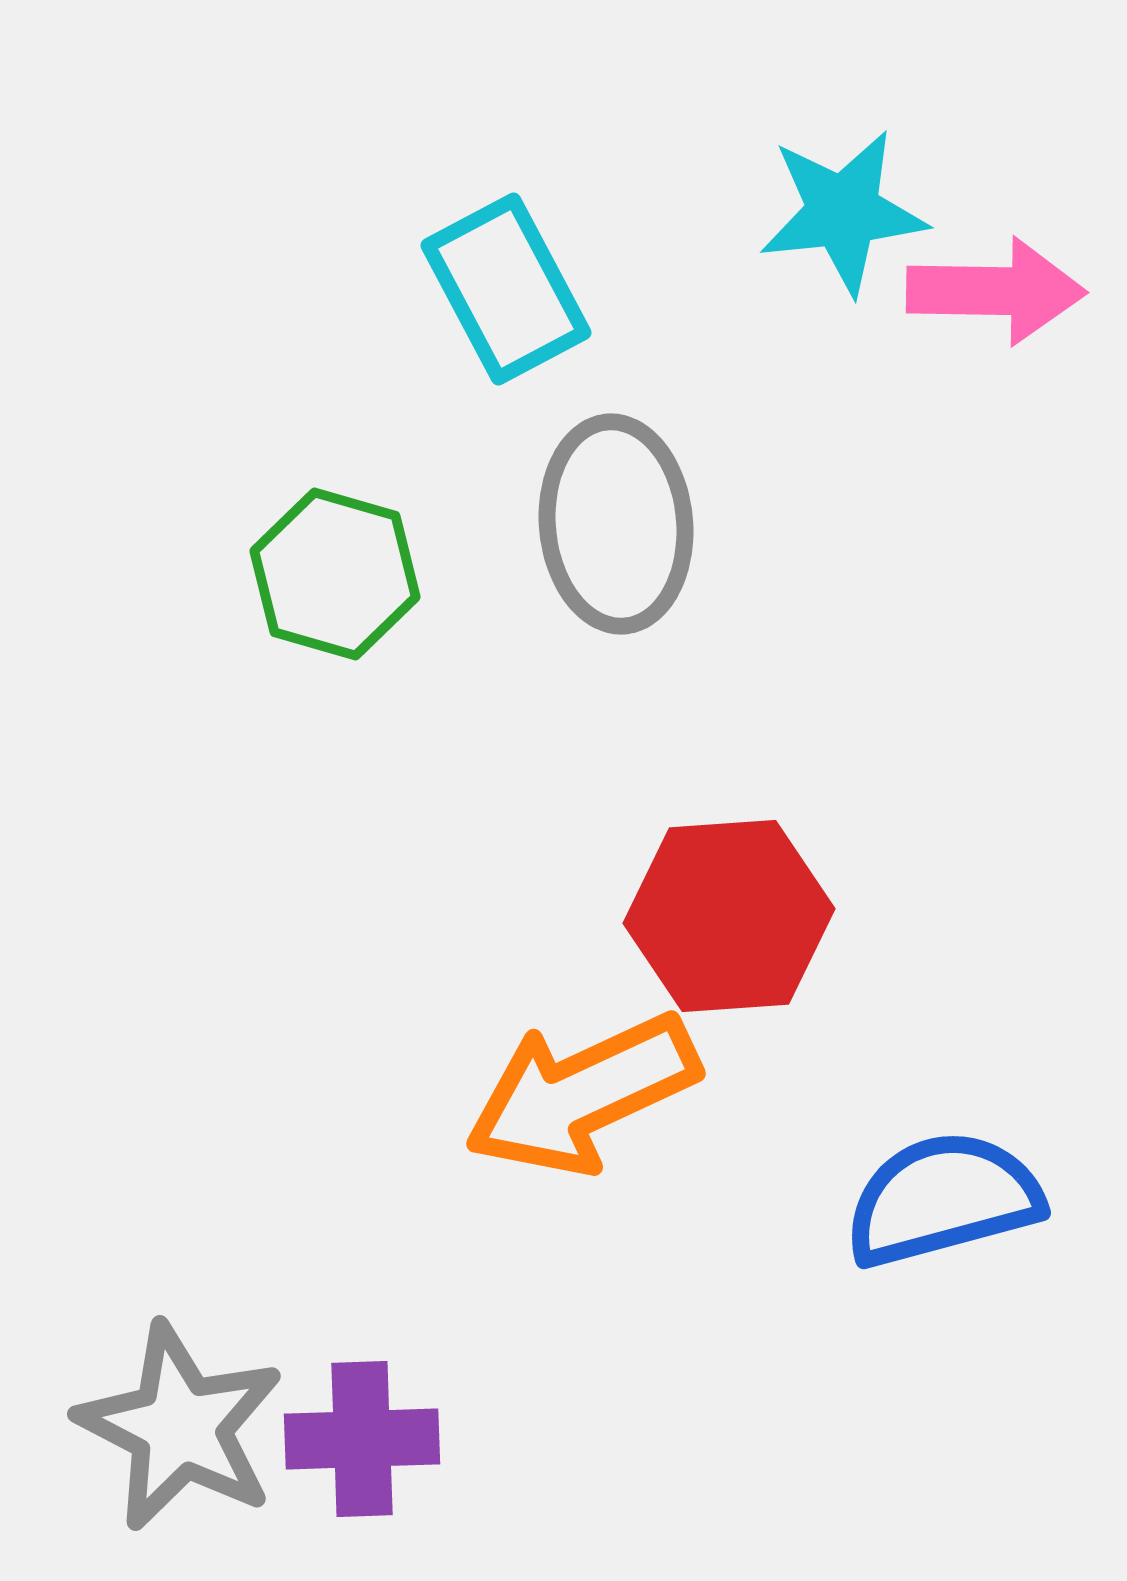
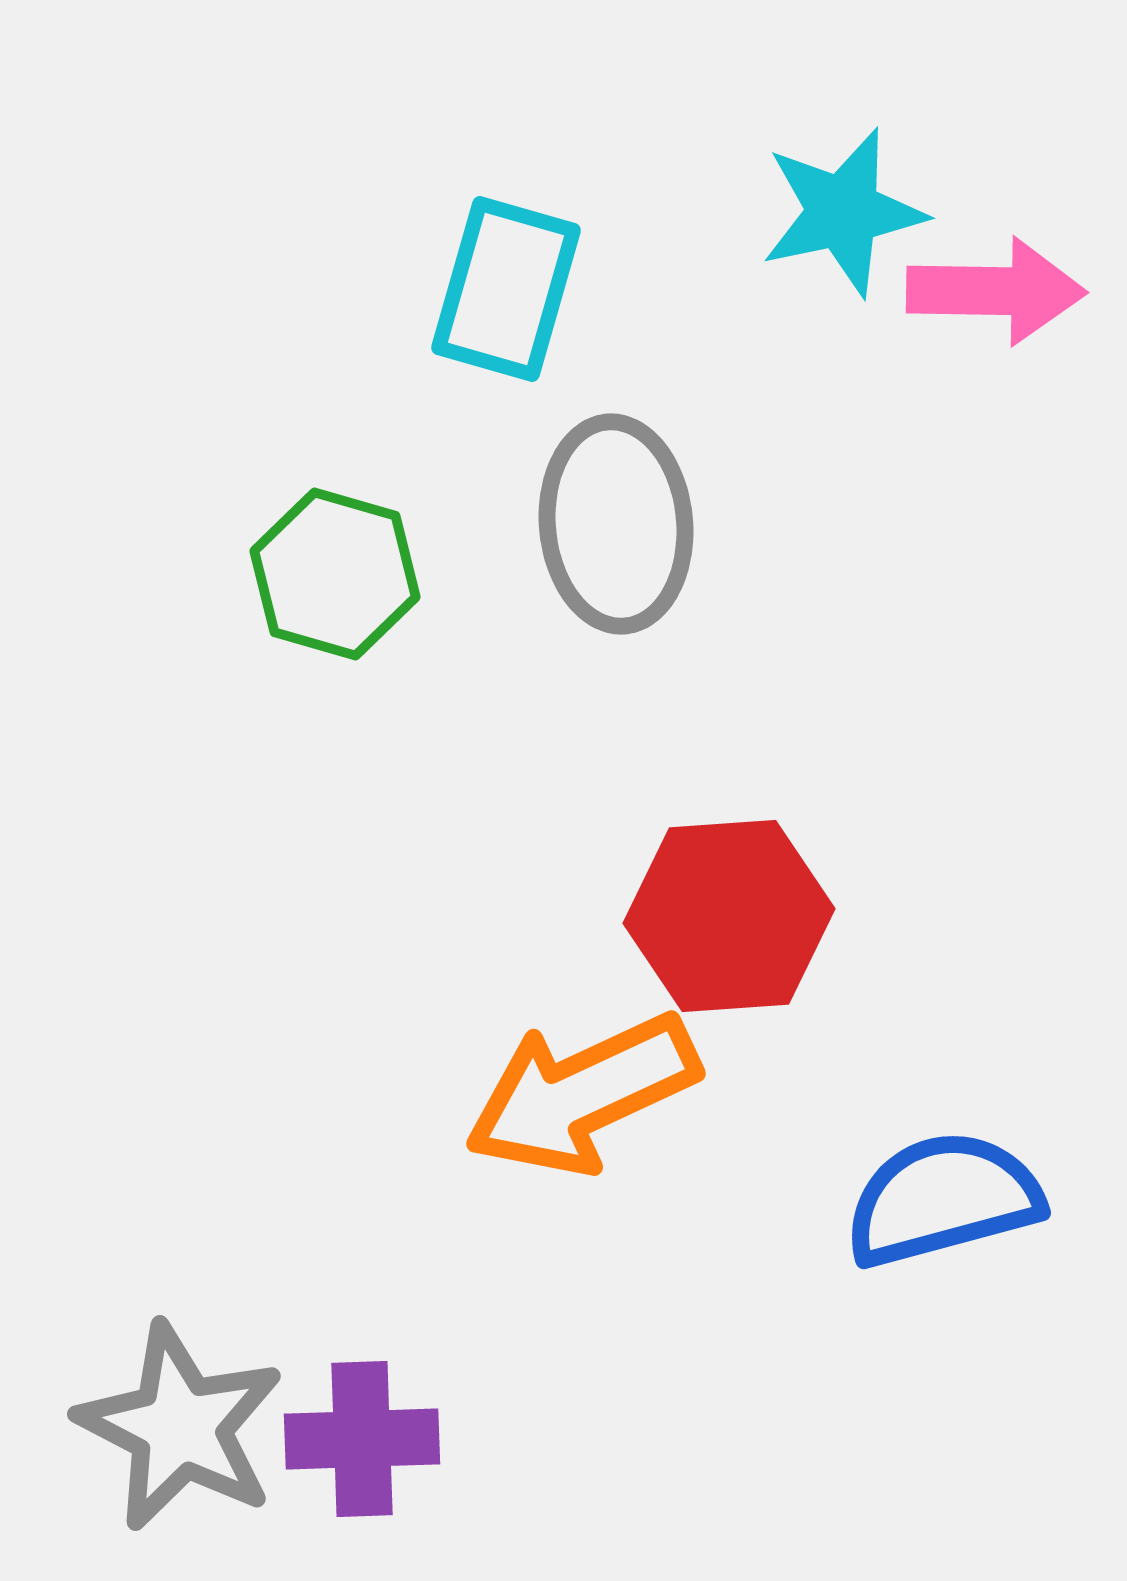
cyan star: rotated 6 degrees counterclockwise
cyan rectangle: rotated 44 degrees clockwise
